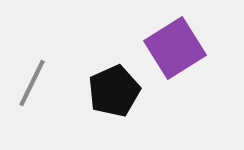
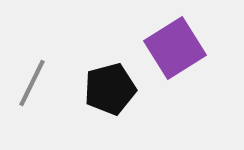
black pentagon: moved 4 px left, 2 px up; rotated 9 degrees clockwise
